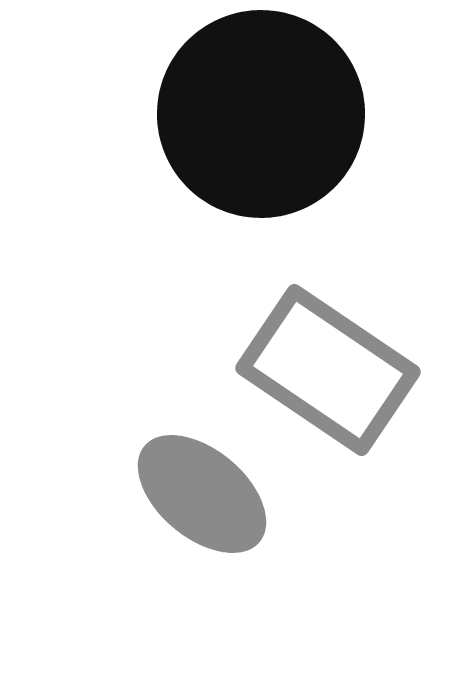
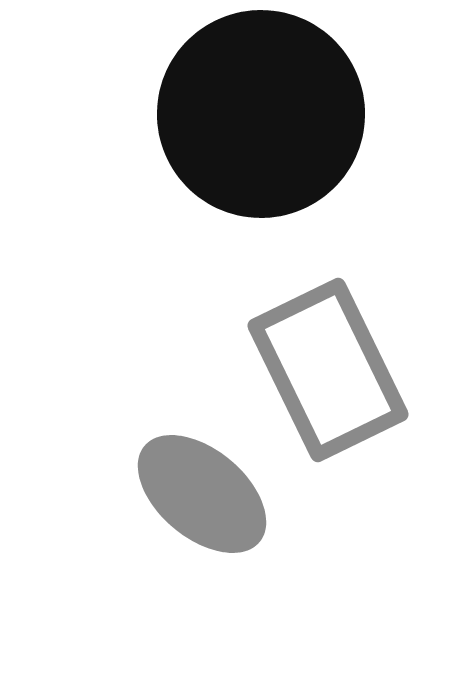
gray rectangle: rotated 30 degrees clockwise
